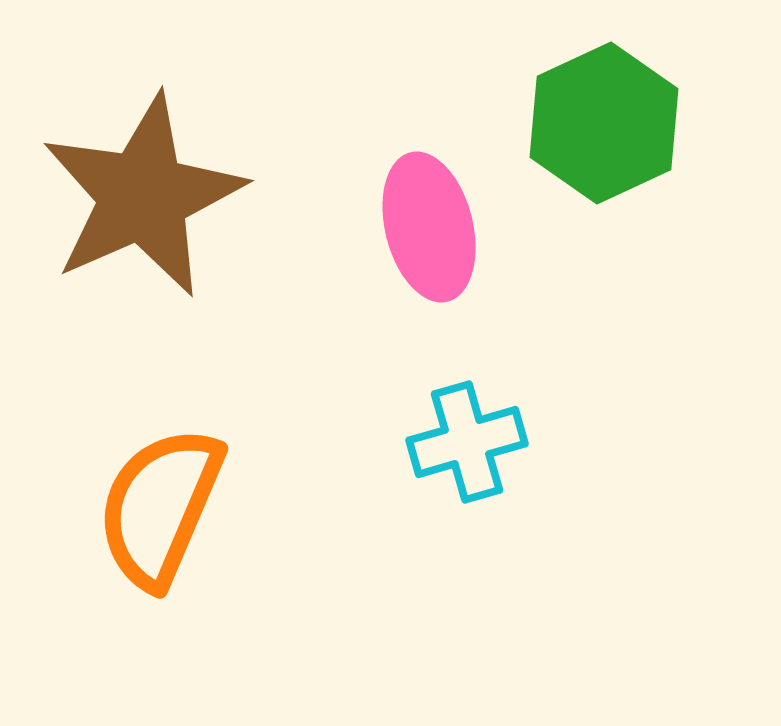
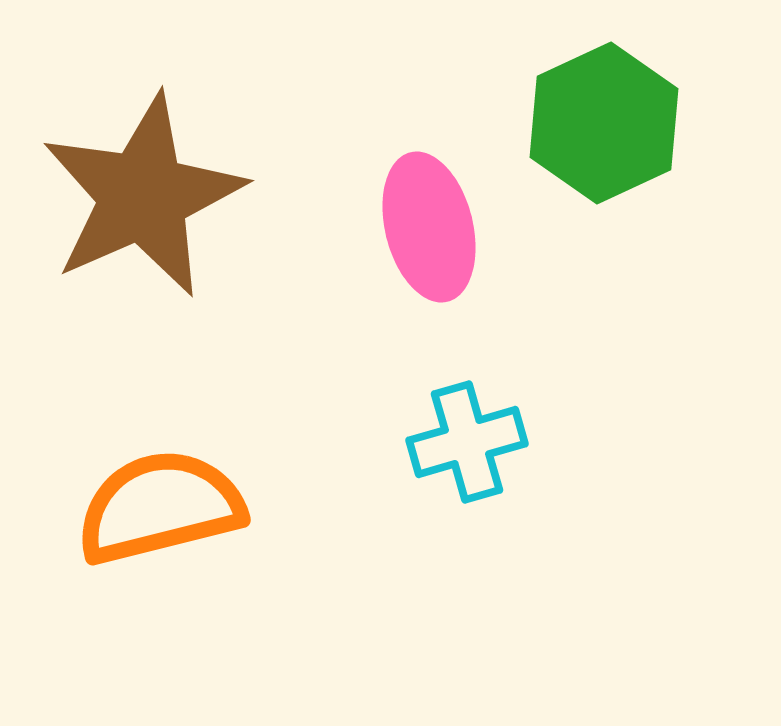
orange semicircle: rotated 53 degrees clockwise
